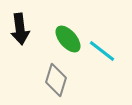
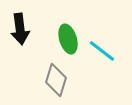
green ellipse: rotated 24 degrees clockwise
